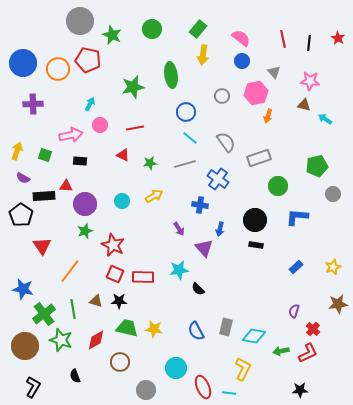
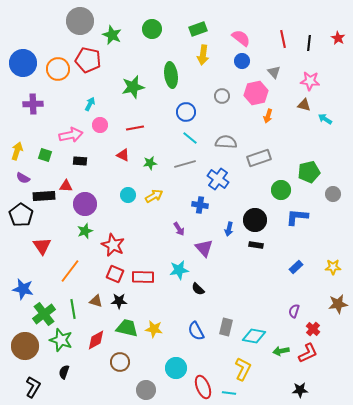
green rectangle at (198, 29): rotated 30 degrees clockwise
gray semicircle at (226, 142): rotated 50 degrees counterclockwise
green pentagon at (317, 166): moved 8 px left, 6 px down
green circle at (278, 186): moved 3 px right, 4 px down
cyan circle at (122, 201): moved 6 px right, 6 px up
blue arrow at (220, 229): moved 9 px right
yellow star at (333, 267): rotated 21 degrees clockwise
black semicircle at (75, 376): moved 11 px left, 4 px up; rotated 40 degrees clockwise
